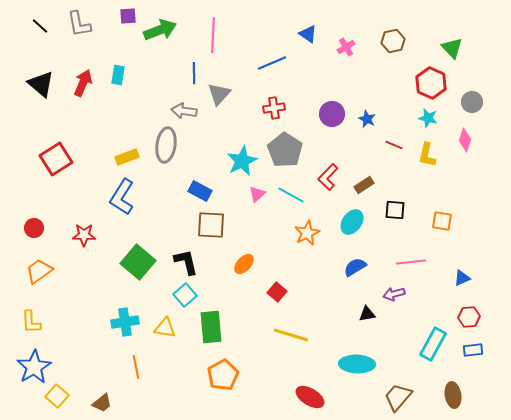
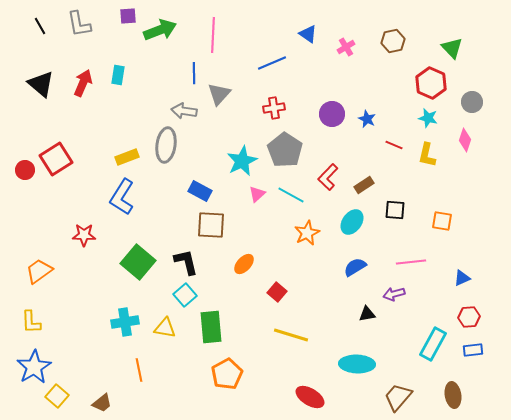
black line at (40, 26): rotated 18 degrees clockwise
red circle at (34, 228): moved 9 px left, 58 px up
orange line at (136, 367): moved 3 px right, 3 px down
orange pentagon at (223, 375): moved 4 px right, 1 px up
